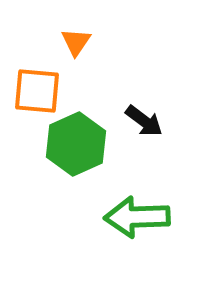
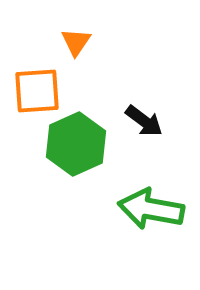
orange square: rotated 9 degrees counterclockwise
green arrow: moved 14 px right, 8 px up; rotated 12 degrees clockwise
